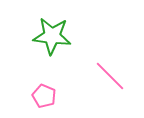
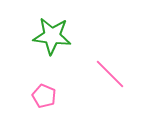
pink line: moved 2 px up
